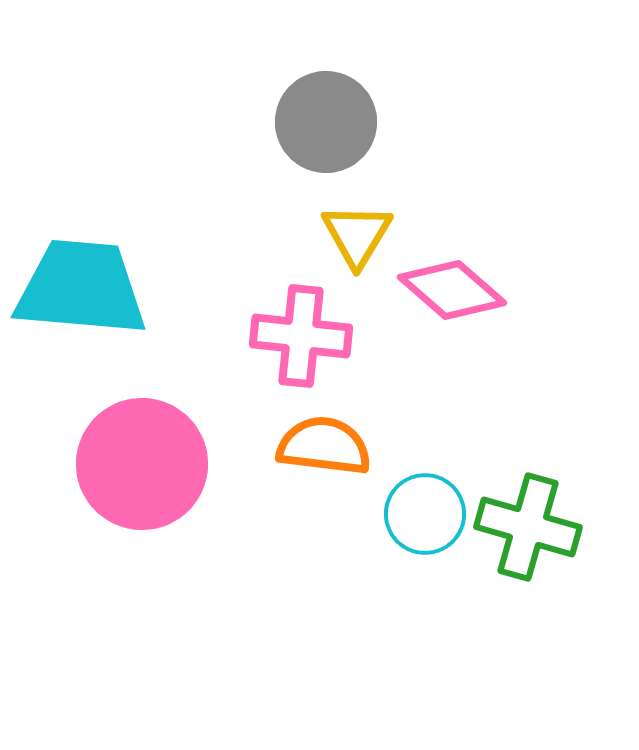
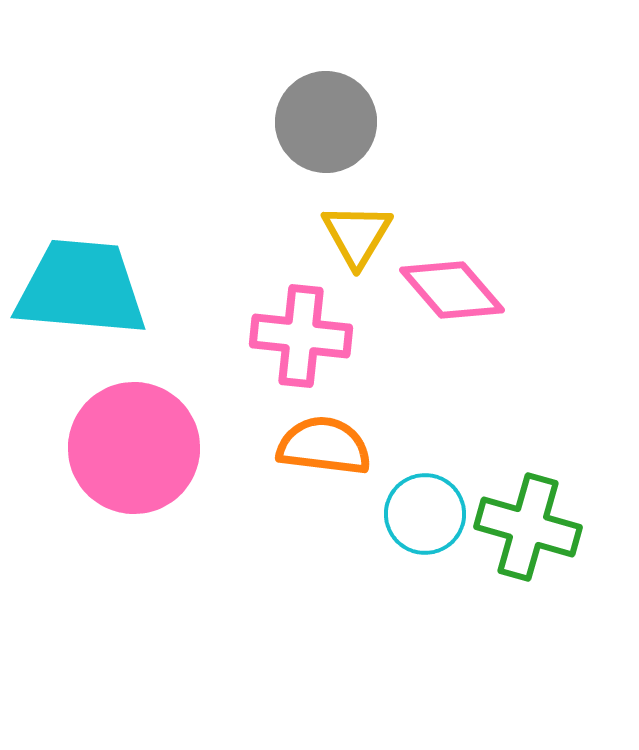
pink diamond: rotated 8 degrees clockwise
pink circle: moved 8 px left, 16 px up
